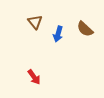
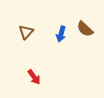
brown triangle: moved 9 px left, 10 px down; rotated 21 degrees clockwise
blue arrow: moved 3 px right
